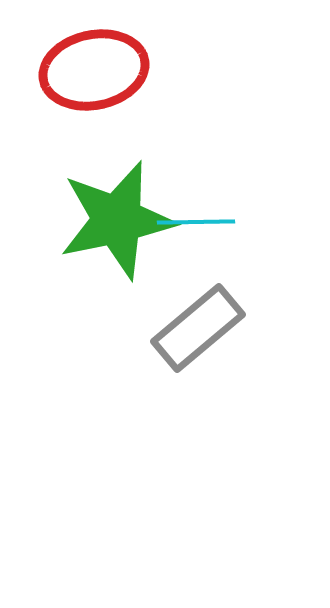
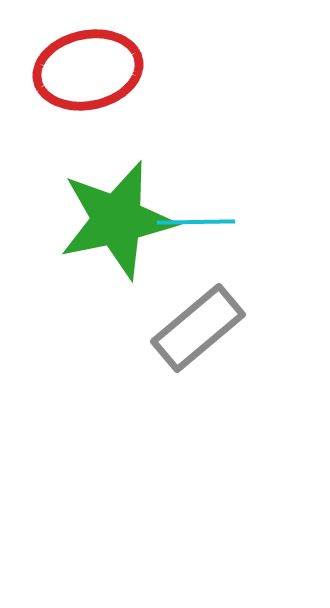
red ellipse: moved 6 px left
